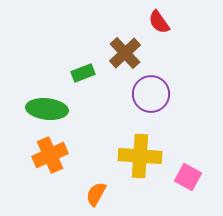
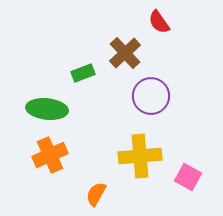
purple circle: moved 2 px down
yellow cross: rotated 9 degrees counterclockwise
